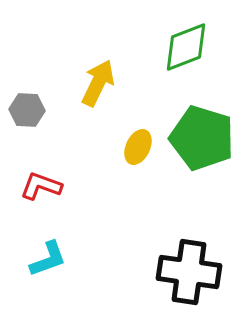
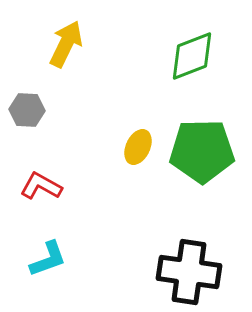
green diamond: moved 6 px right, 9 px down
yellow arrow: moved 32 px left, 39 px up
green pentagon: moved 13 px down; rotated 18 degrees counterclockwise
red L-shape: rotated 9 degrees clockwise
